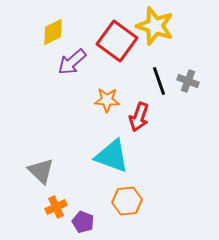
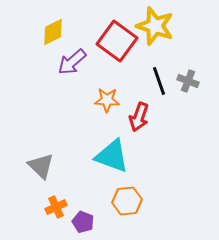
gray triangle: moved 5 px up
